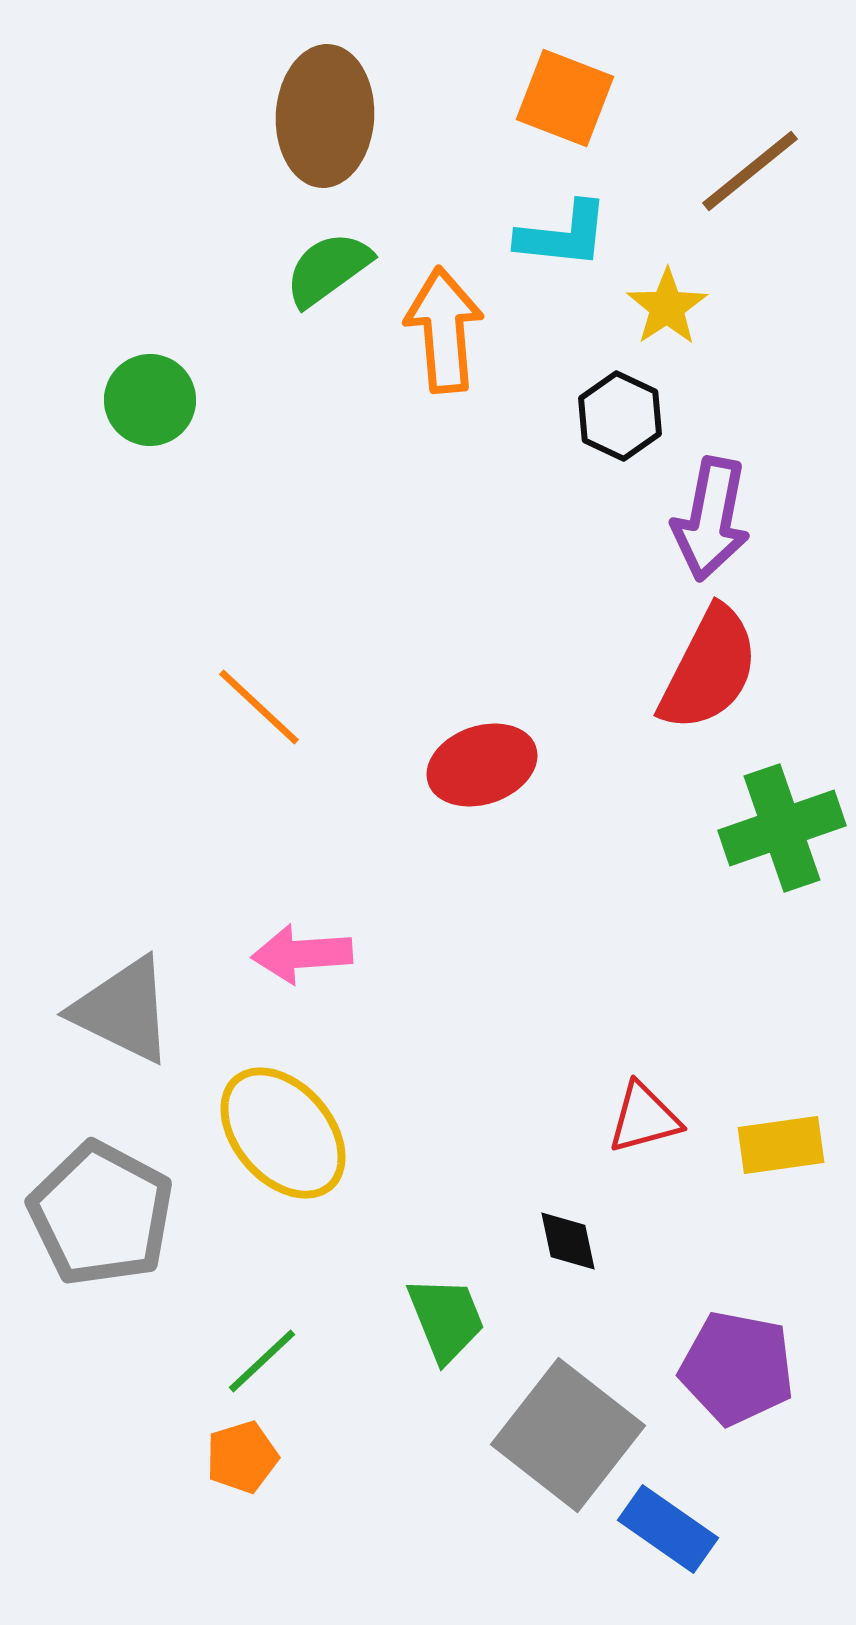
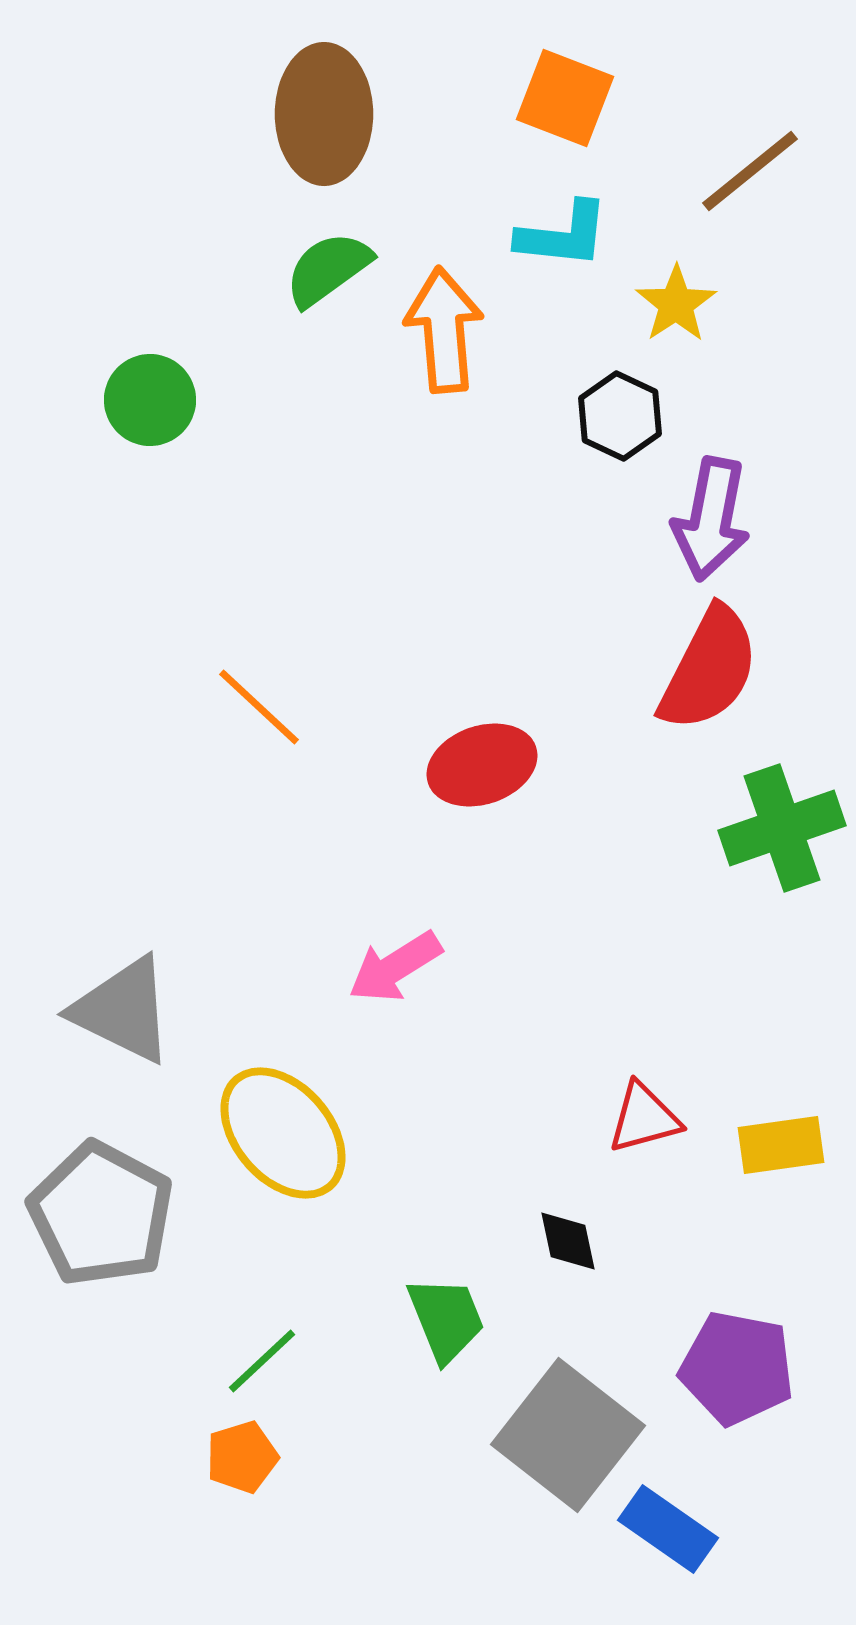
brown ellipse: moved 1 px left, 2 px up; rotated 3 degrees counterclockwise
yellow star: moved 9 px right, 3 px up
pink arrow: moved 93 px right, 13 px down; rotated 28 degrees counterclockwise
